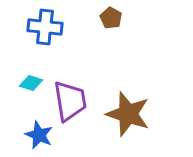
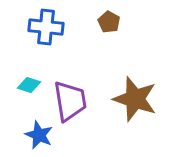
brown pentagon: moved 2 px left, 4 px down
blue cross: moved 1 px right
cyan diamond: moved 2 px left, 2 px down
brown star: moved 7 px right, 15 px up
